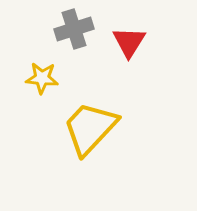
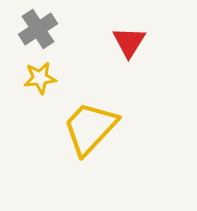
gray cross: moved 36 px left; rotated 15 degrees counterclockwise
yellow star: moved 2 px left; rotated 12 degrees counterclockwise
